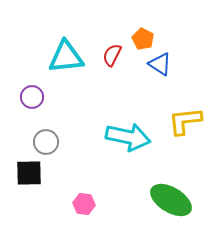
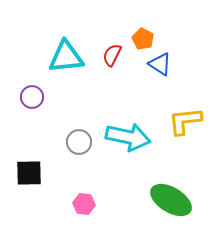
gray circle: moved 33 px right
